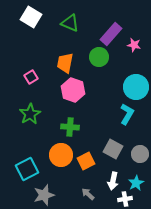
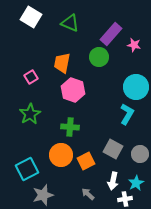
orange trapezoid: moved 3 px left
gray star: moved 1 px left
